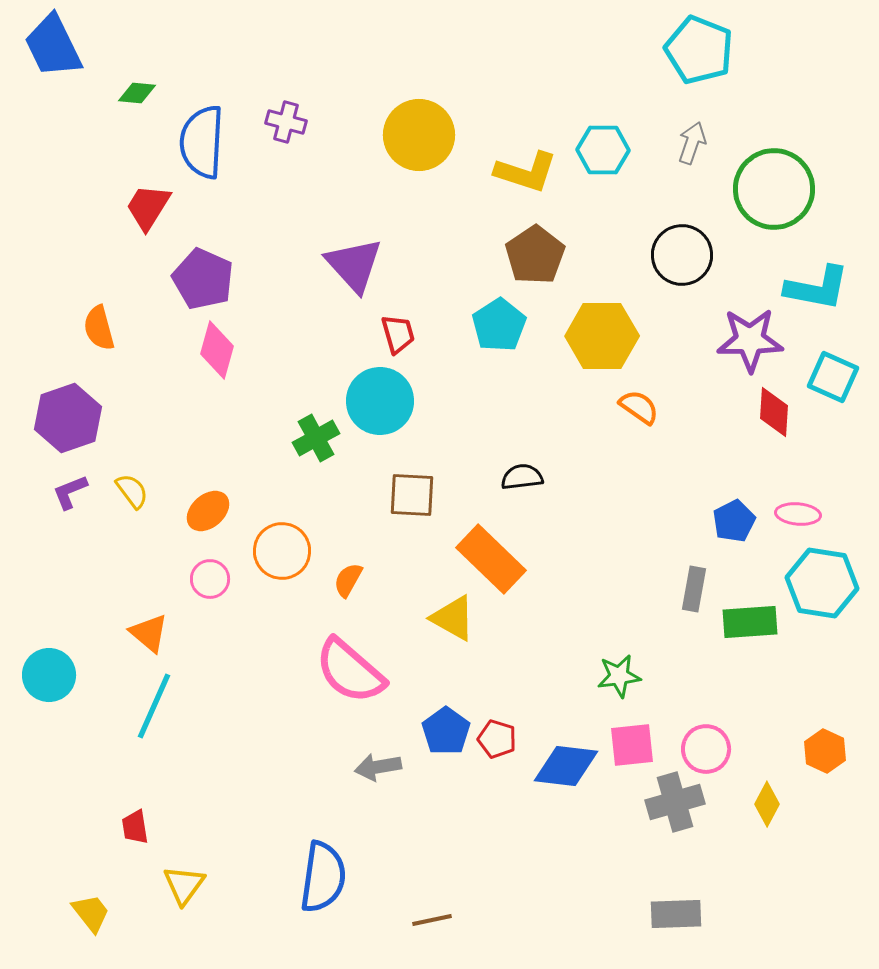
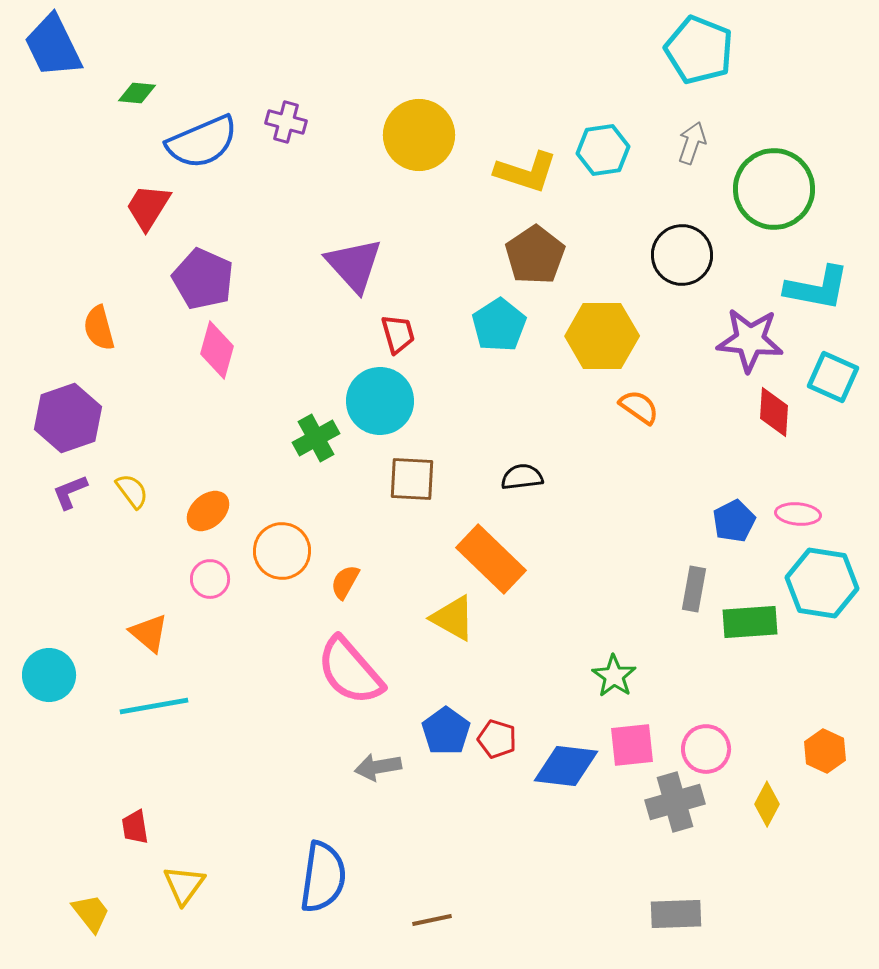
blue semicircle at (202, 142): rotated 116 degrees counterclockwise
cyan hexagon at (603, 150): rotated 9 degrees counterclockwise
purple star at (750, 340): rotated 6 degrees clockwise
brown square at (412, 495): moved 16 px up
orange semicircle at (348, 580): moved 3 px left, 2 px down
pink semicircle at (350, 671): rotated 8 degrees clockwise
green star at (619, 676): moved 5 px left; rotated 30 degrees counterclockwise
cyan line at (154, 706): rotated 56 degrees clockwise
